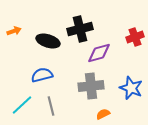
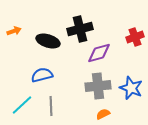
gray cross: moved 7 px right
gray line: rotated 12 degrees clockwise
